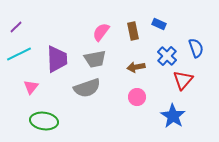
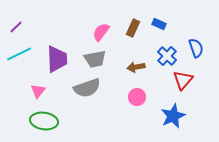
brown rectangle: moved 3 px up; rotated 36 degrees clockwise
pink triangle: moved 7 px right, 4 px down
blue star: rotated 15 degrees clockwise
